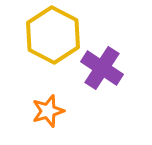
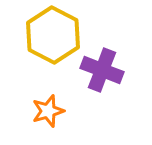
purple cross: moved 2 px down; rotated 12 degrees counterclockwise
